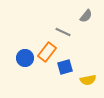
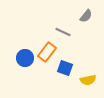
blue square: moved 1 px down; rotated 35 degrees clockwise
